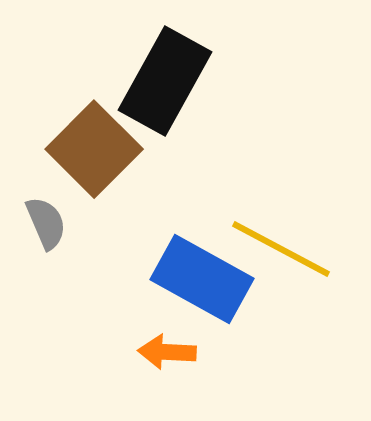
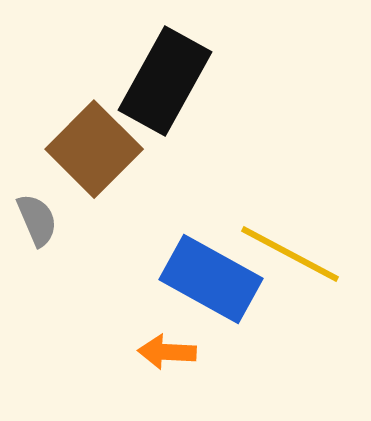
gray semicircle: moved 9 px left, 3 px up
yellow line: moved 9 px right, 5 px down
blue rectangle: moved 9 px right
